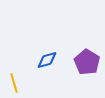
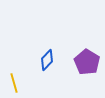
blue diamond: rotated 30 degrees counterclockwise
